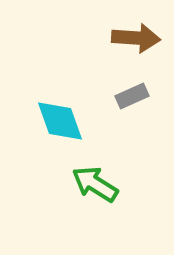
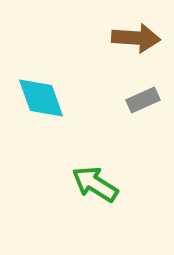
gray rectangle: moved 11 px right, 4 px down
cyan diamond: moved 19 px left, 23 px up
